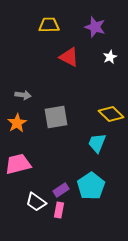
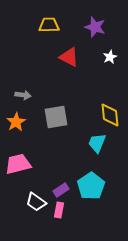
yellow diamond: moved 1 px left, 1 px down; rotated 40 degrees clockwise
orange star: moved 1 px left, 1 px up
